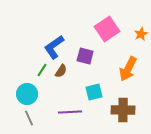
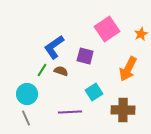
brown semicircle: rotated 104 degrees counterclockwise
cyan square: rotated 18 degrees counterclockwise
gray line: moved 3 px left
